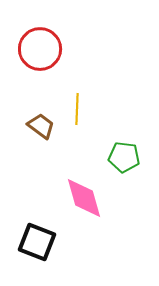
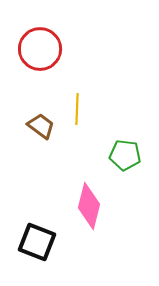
green pentagon: moved 1 px right, 2 px up
pink diamond: moved 5 px right, 8 px down; rotated 30 degrees clockwise
